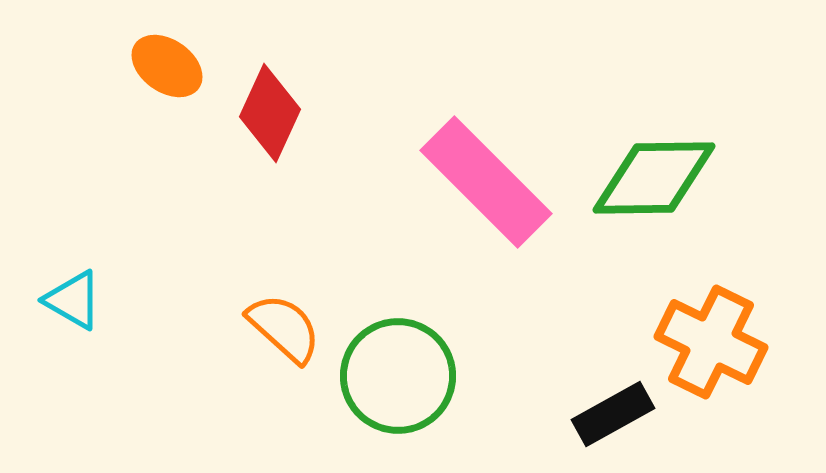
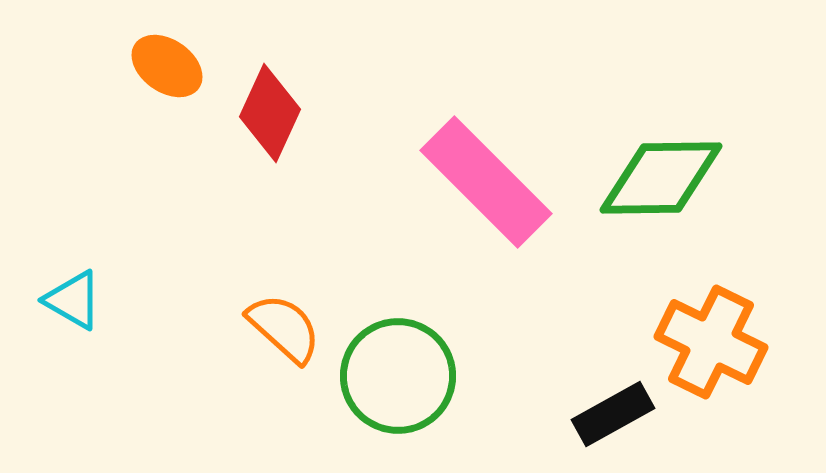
green diamond: moved 7 px right
